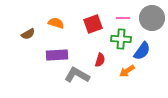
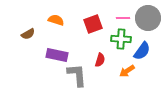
gray circle: moved 4 px left
orange semicircle: moved 3 px up
purple rectangle: rotated 15 degrees clockwise
gray L-shape: rotated 55 degrees clockwise
